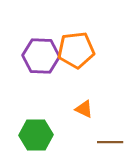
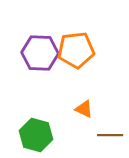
purple hexagon: moved 1 px left, 3 px up
green hexagon: rotated 16 degrees clockwise
brown line: moved 7 px up
